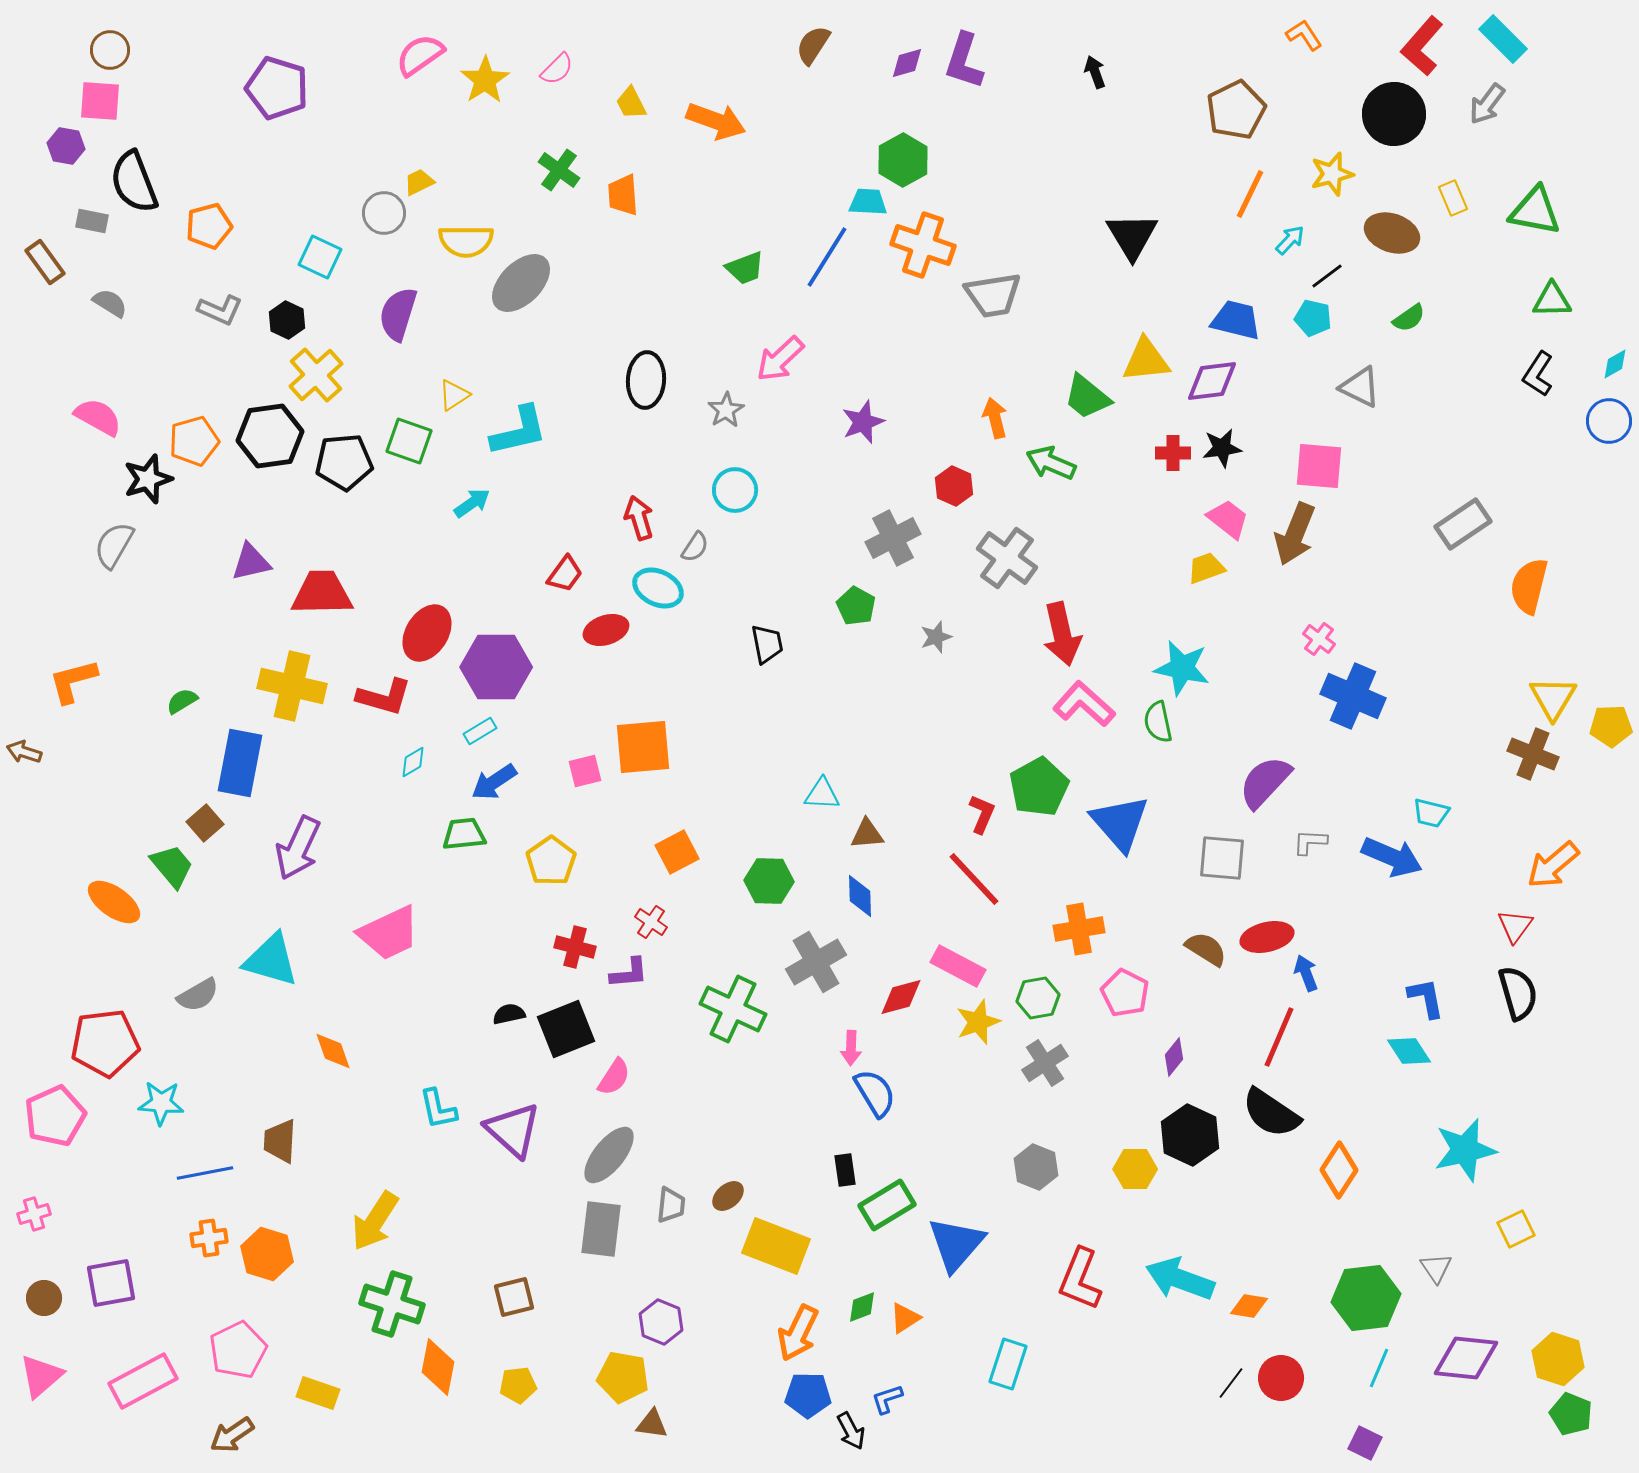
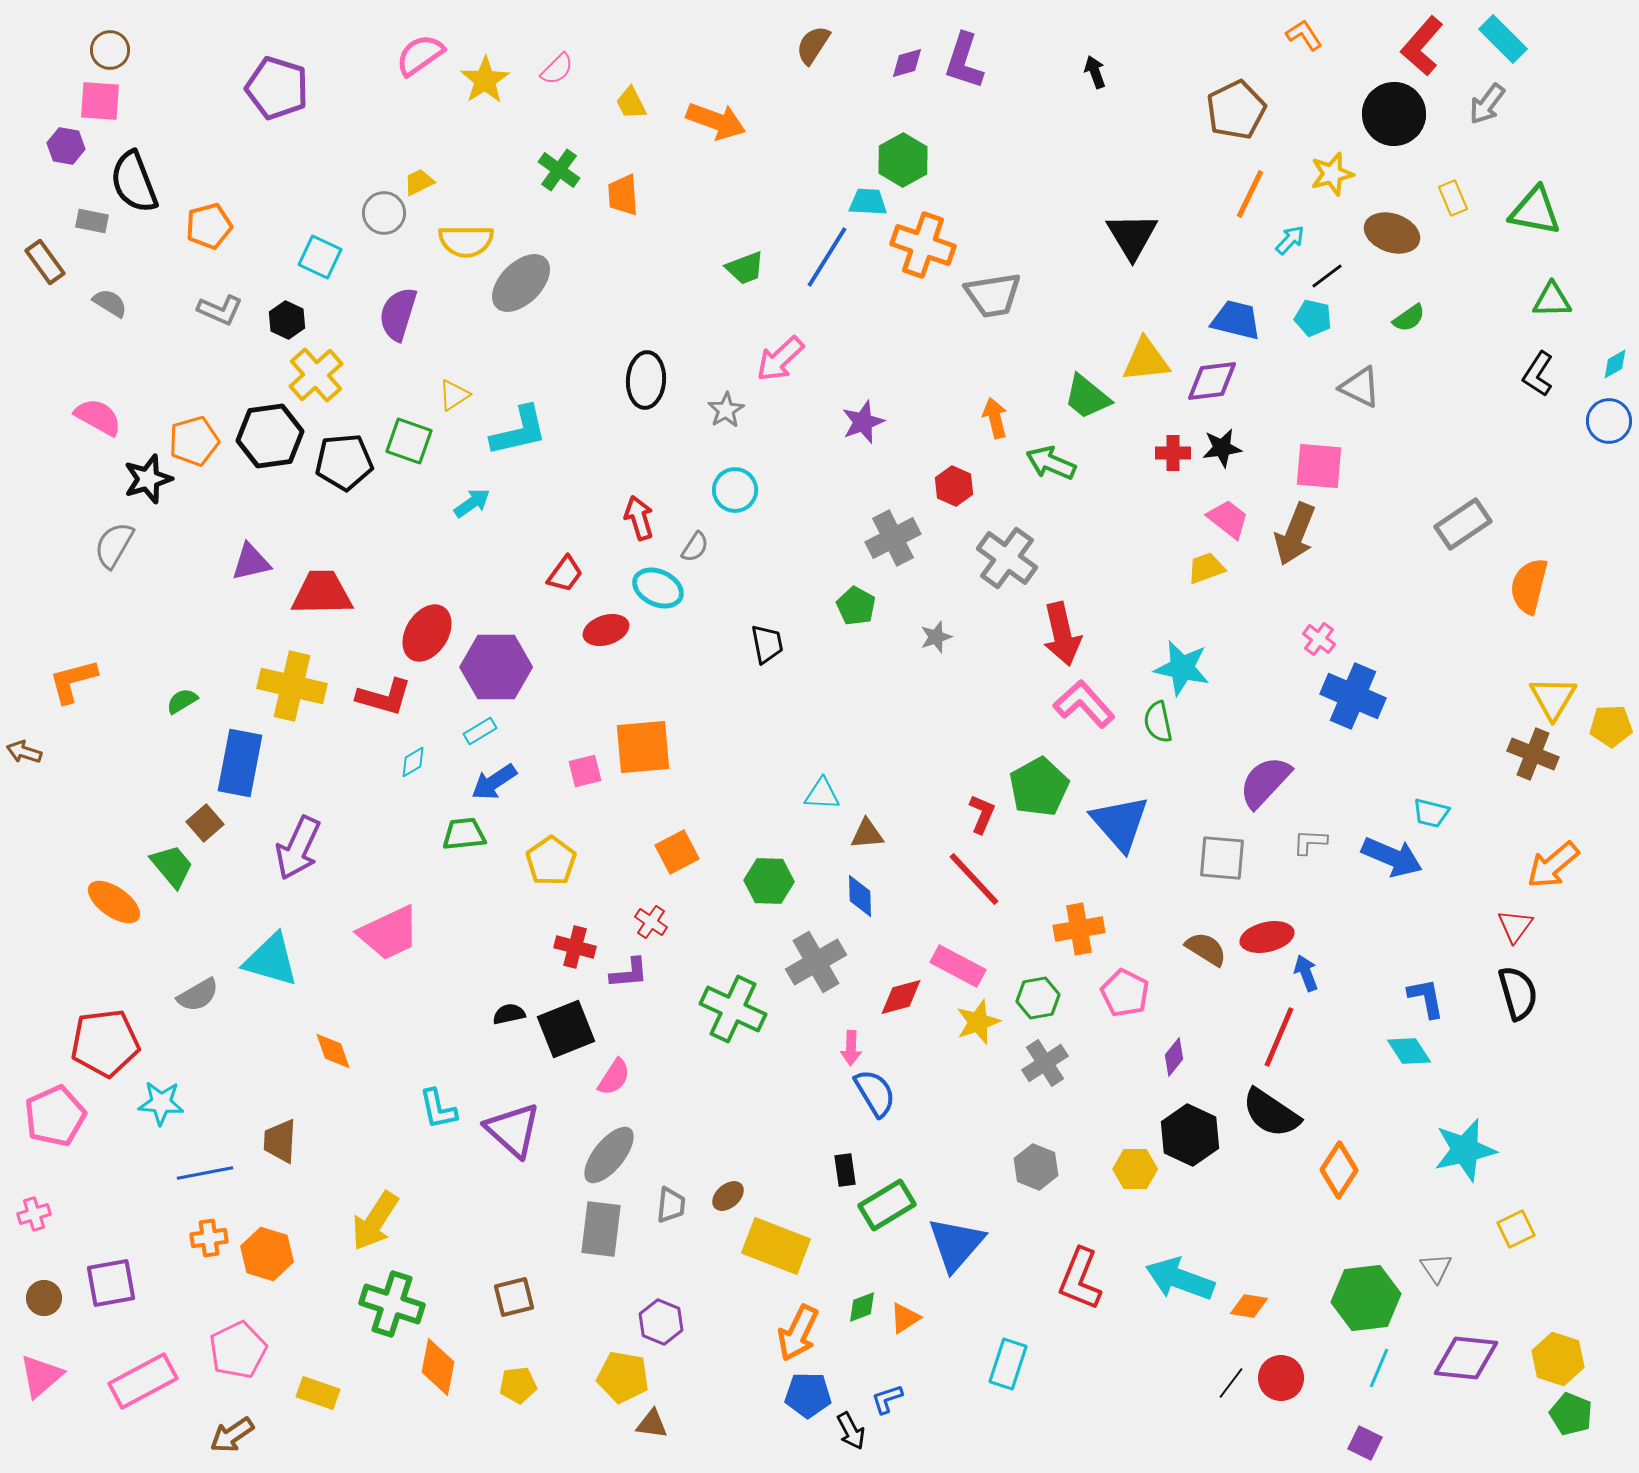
pink L-shape at (1084, 704): rotated 6 degrees clockwise
